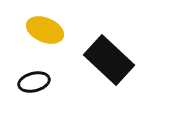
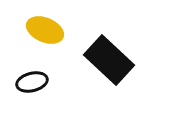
black ellipse: moved 2 px left
